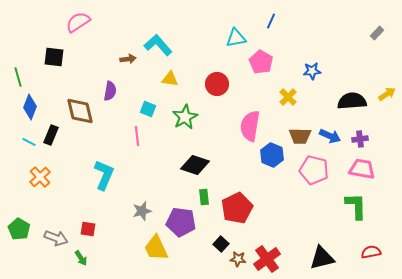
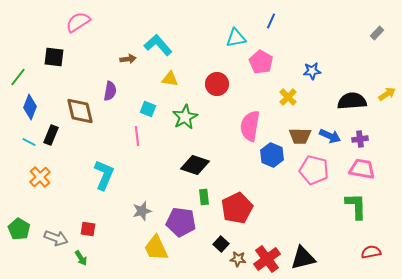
green line at (18, 77): rotated 54 degrees clockwise
black triangle at (322, 258): moved 19 px left
